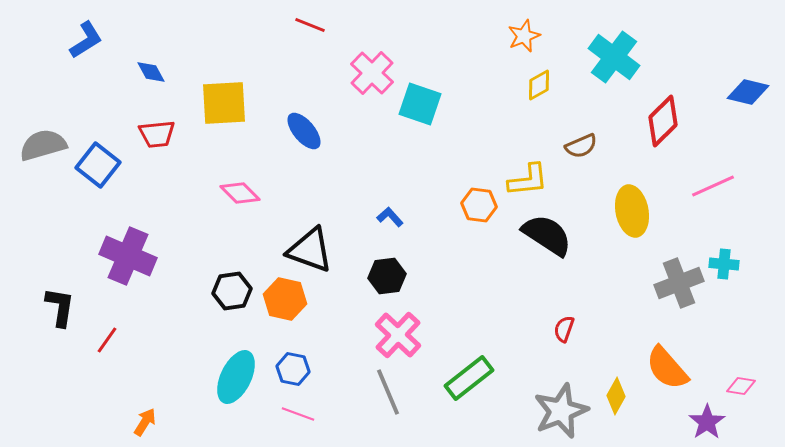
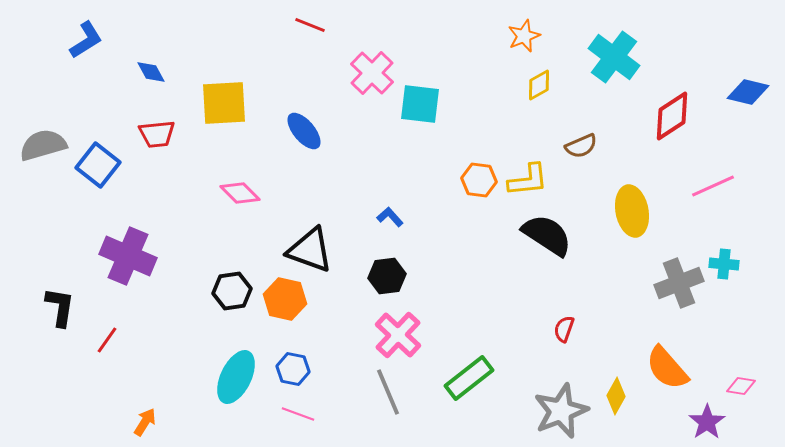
cyan square at (420, 104): rotated 12 degrees counterclockwise
red diamond at (663, 121): moved 9 px right, 5 px up; rotated 12 degrees clockwise
orange hexagon at (479, 205): moved 25 px up
